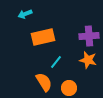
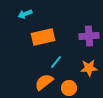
orange star: moved 1 px right, 8 px down; rotated 18 degrees counterclockwise
orange semicircle: rotated 96 degrees counterclockwise
